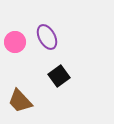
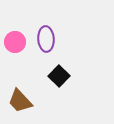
purple ellipse: moved 1 px left, 2 px down; rotated 25 degrees clockwise
black square: rotated 10 degrees counterclockwise
